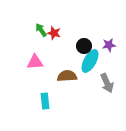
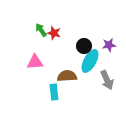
gray arrow: moved 3 px up
cyan rectangle: moved 9 px right, 9 px up
